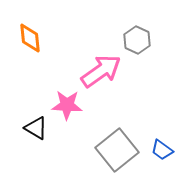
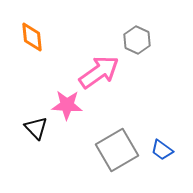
orange diamond: moved 2 px right, 1 px up
pink arrow: moved 2 px left, 1 px down
black triangle: rotated 15 degrees clockwise
gray square: rotated 9 degrees clockwise
